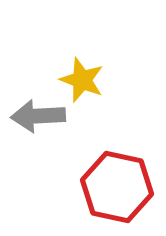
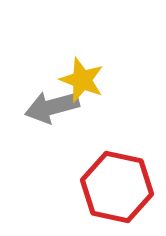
gray arrow: moved 14 px right, 9 px up; rotated 12 degrees counterclockwise
